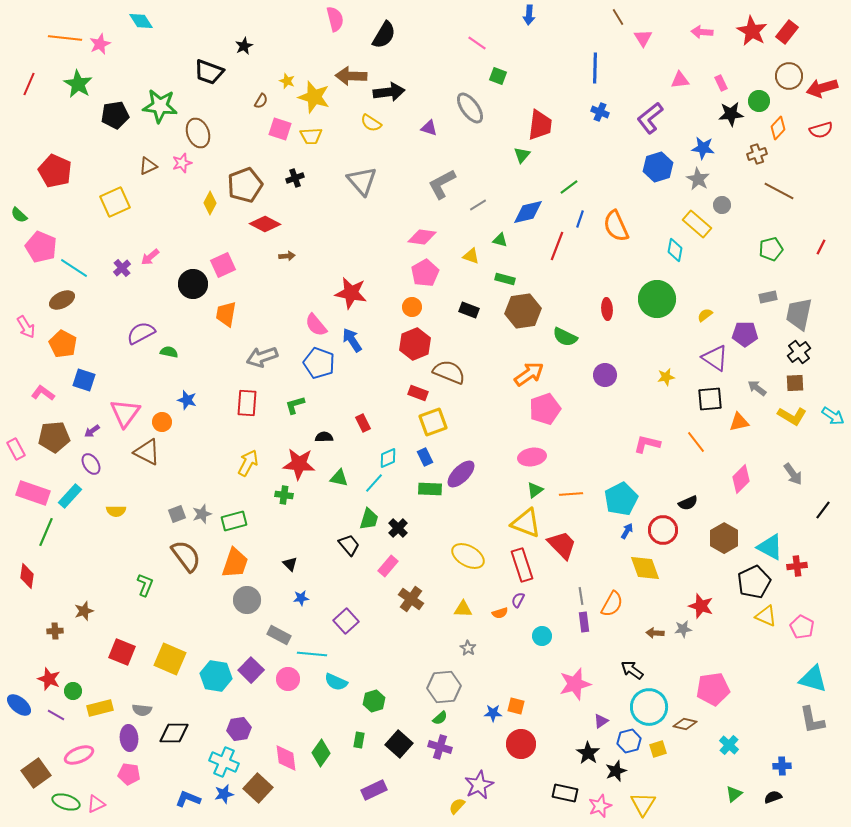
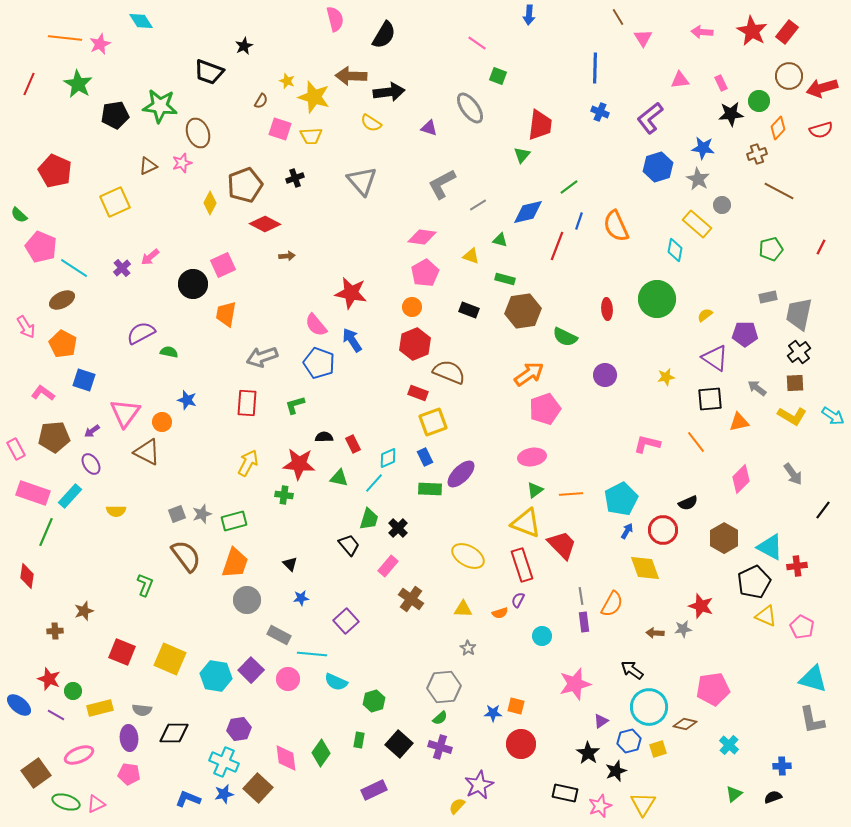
blue line at (580, 219): moved 1 px left, 2 px down
red rectangle at (363, 423): moved 10 px left, 21 px down
